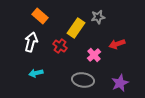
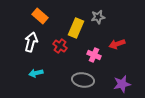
yellow rectangle: rotated 12 degrees counterclockwise
pink cross: rotated 24 degrees counterclockwise
purple star: moved 2 px right, 1 px down; rotated 12 degrees clockwise
